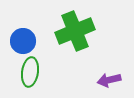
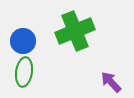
green ellipse: moved 6 px left
purple arrow: moved 2 px right, 2 px down; rotated 60 degrees clockwise
